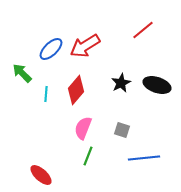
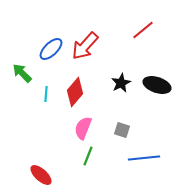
red arrow: rotated 16 degrees counterclockwise
red diamond: moved 1 px left, 2 px down
